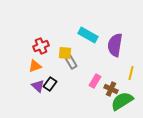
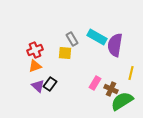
cyan rectangle: moved 9 px right, 2 px down
red cross: moved 6 px left, 4 px down
gray rectangle: moved 1 px right, 23 px up
pink rectangle: moved 2 px down
